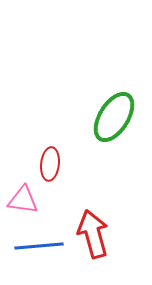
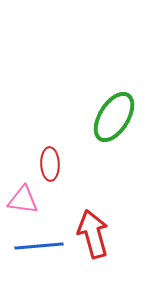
red ellipse: rotated 8 degrees counterclockwise
